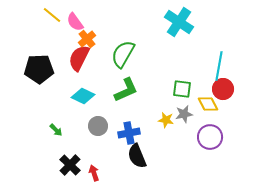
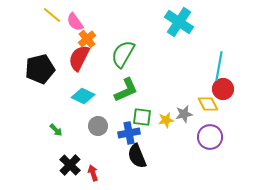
black pentagon: moved 1 px right; rotated 12 degrees counterclockwise
green square: moved 40 px left, 28 px down
yellow star: rotated 21 degrees counterclockwise
red arrow: moved 1 px left
